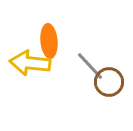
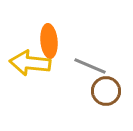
gray line: rotated 24 degrees counterclockwise
brown circle: moved 3 px left, 9 px down
